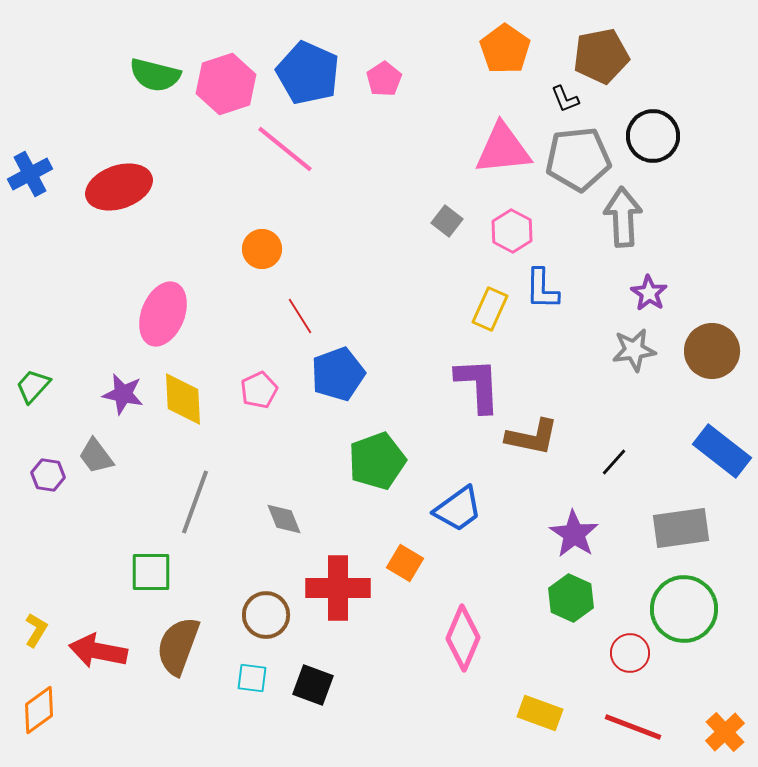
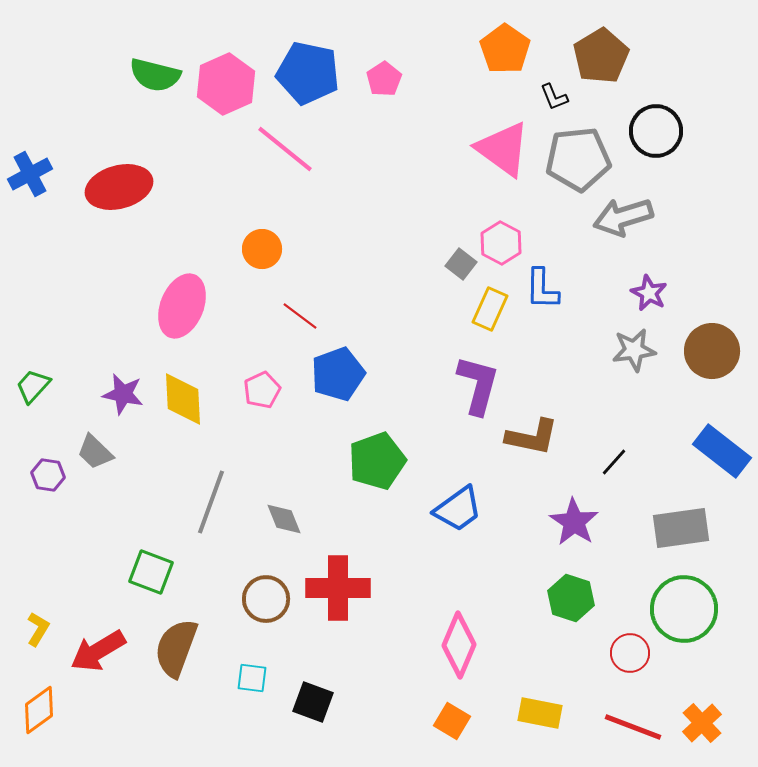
brown pentagon at (601, 56): rotated 20 degrees counterclockwise
blue pentagon at (308, 73): rotated 12 degrees counterclockwise
pink hexagon at (226, 84): rotated 6 degrees counterclockwise
black L-shape at (565, 99): moved 11 px left, 2 px up
black circle at (653, 136): moved 3 px right, 5 px up
pink triangle at (503, 149): rotated 42 degrees clockwise
red ellipse at (119, 187): rotated 4 degrees clockwise
gray arrow at (623, 217): rotated 104 degrees counterclockwise
gray square at (447, 221): moved 14 px right, 43 px down
pink hexagon at (512, 231): moved 11 px left, 12 px down
purple star at (649, 293): rotated 6 degrees counterclockwise
pink ellipse at (163, 314): moved 19 px right, 8 px up
red line at (300, 316): rotated 21 degrees counterclockwise
purple L-shape at (478, 385): rotated 18 degrees clockwise
pink pentagon at (259, 390): moved 3 px right
gray trapezoid at (96, 456): moved 1 px left, 4 px up; rotated 9 degrees counterclockwise
gray line at (195, 502): moved 16 px right
purple star at (574, 534): moved 12 px up
orange square at (405, 563): moved 47 px right, 158 px down
green square at (151, 572): rotated 21 degrees clockwise
green hexagon at (571, 598): rotated 6 degrees counterclockwise
brown circle at (266, 615): moved 16 px up
yellow L-shape at (36, 630): moved 2 px right, 1 px up
pink diamond at (463, 638): moved 4 px left, 7 px down
brown semicircle at (178, 646): moved 2 px left, 2 px down
red arrow at (98, 651): rotated 42 degrees counterclockwise
black square at (313, 685): moved 17 px down
yellow rectangle at (540, 713): rotated 9 degrees counterclockwise
orange cross at (725, 732): moved 23 px left, 9 px up
